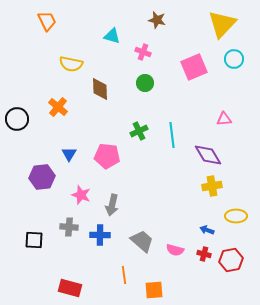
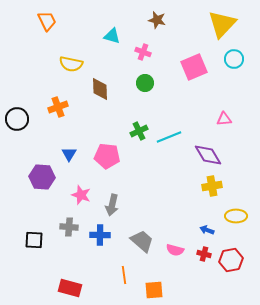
orange cross: rotated 30 degrees clockwise
cyan line: moved 3 px left, 2 px down; rotated 75 degrees clockwise
purple hexagon: rotated 10 degrees clockwise
